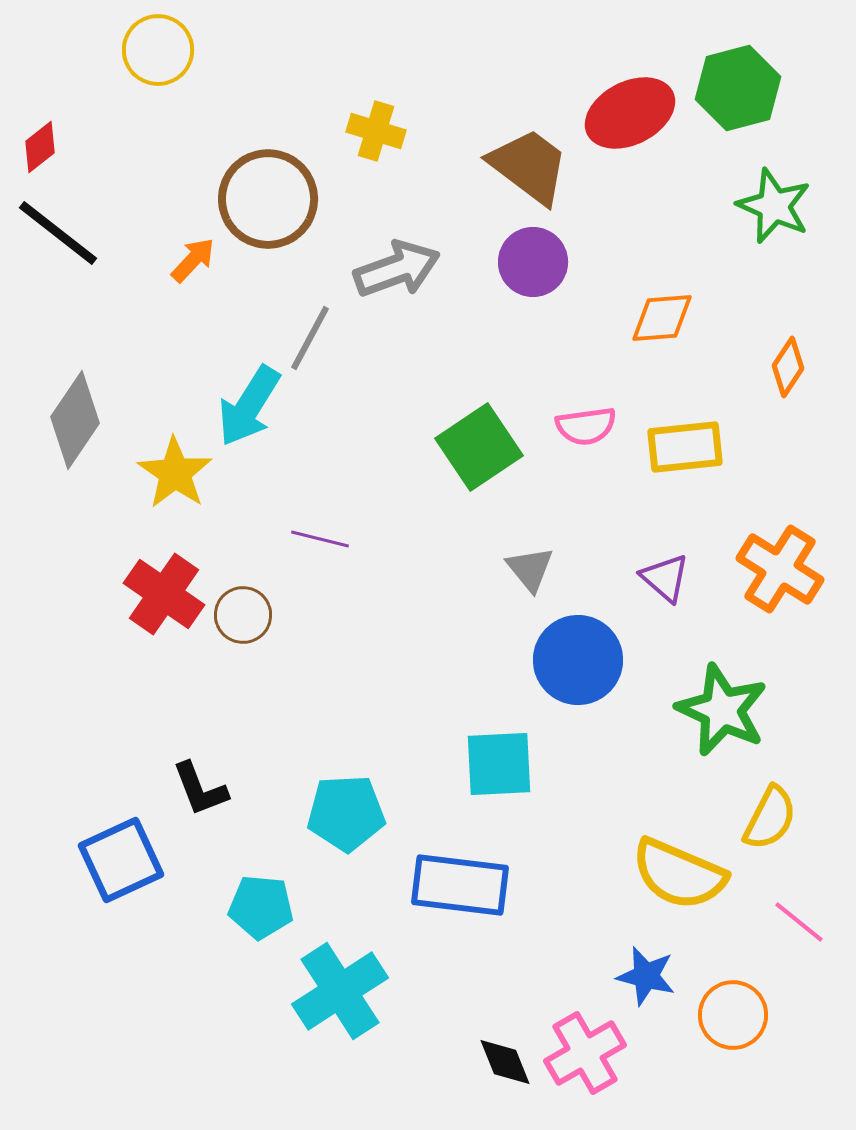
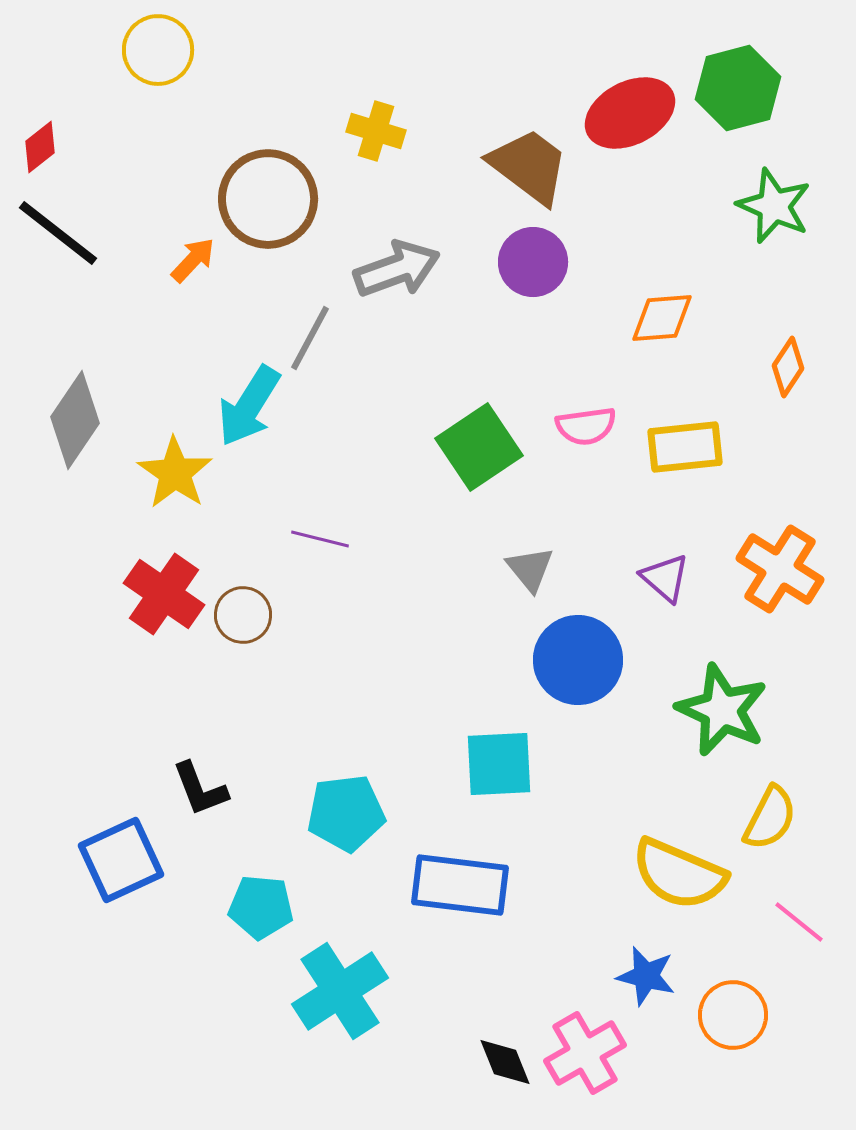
cyan pentagon at (346, 813): rotated 4 degrees counterclockwise
